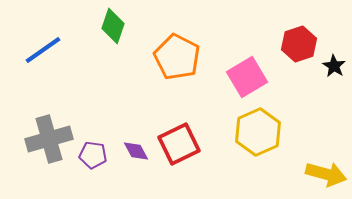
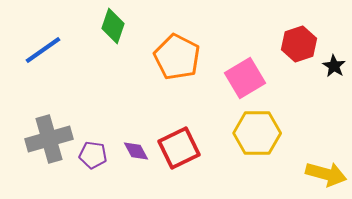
pink square: moved 2 px left, 1 px down
yellow hexagon: moved 1 px left, 1 px down; rotated 24 degrees clockwise
red square: moved 4 px down
